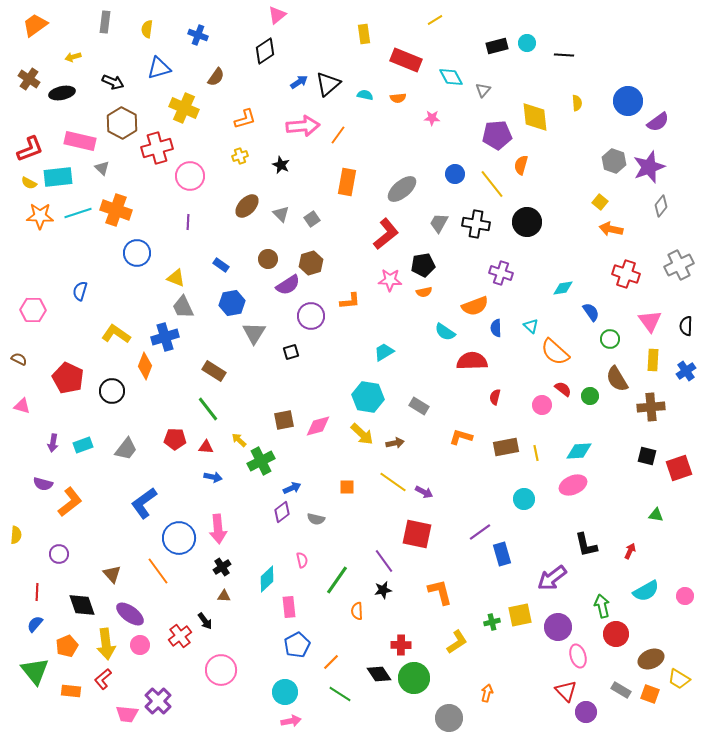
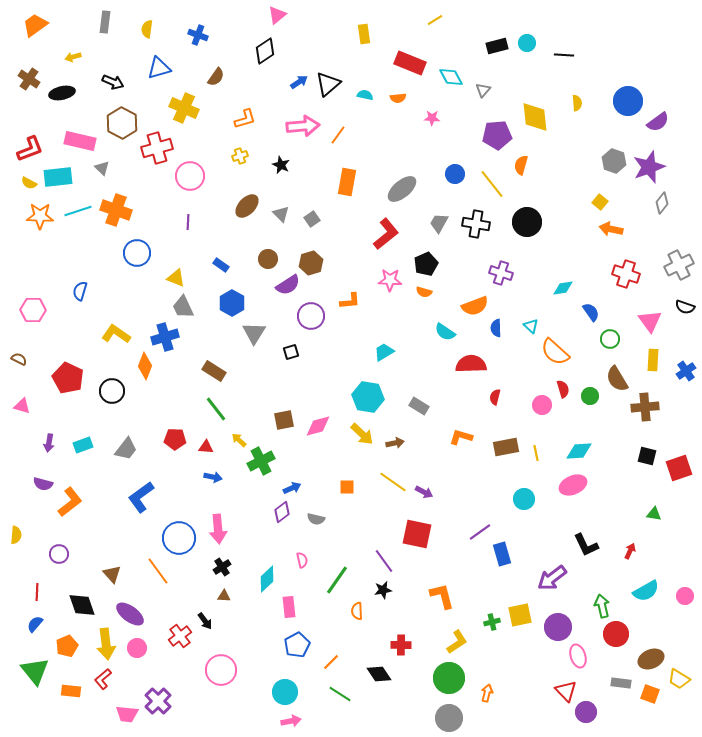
red rectangle at (406, 60): moved 4 px right, 3 px down
gray diamond at (661, 206): moved 1 px right, 3 px up
cyan line at (78, 213): moved 2 px up
black pentagon at (423, 265): moved 3 px right, 1 px up; rotated 15 degrees counterclockwise
orange semicircle at (424, 292): rotated 28 degrees clockwise
blue hexagon at (232, 303): rotated 20 degrees counterclockwise
black semicircle at (686, 326): moved 1 px left, 19 px up; rotated 72 degrees counterclockwise
red semicircle at (472, 361): moved 1 px left, 3 px down
red semicircle at (563, 389): rotated 36 degrees clockwise
brown cross at (651, 407): moved 6 px left
green line at (208, 409): moved 8 px right
purple arrow at (53, 443): moved 4 px left
blue L-shape at (144, 503): moved 3 px left, 6 px up
green triangle at (656, 515): moved 2 px left, 1 px up
black L-shape at (586, 545): rotated 12 degrees counterclockwise
orange L-shape at (440, 592): moved 2 px right, 4 px down
pink circle at (140, 645): moved 3 px left, 3 px down
green circle at (414, 678): moved 35 px right
gray rectangle at (621, 690): moved 7 px up; rotated 24 degrees counterclockwise
